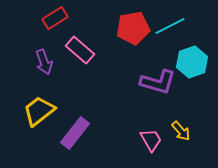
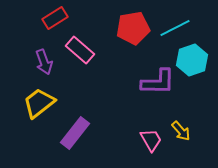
cyan line: moved 5 px right, 2 px down
cyan hexagon: moved 2 px up
purple L-shape: rotated 15 degrees counterclockwise
yellow trapezoid: moved 8 px up
